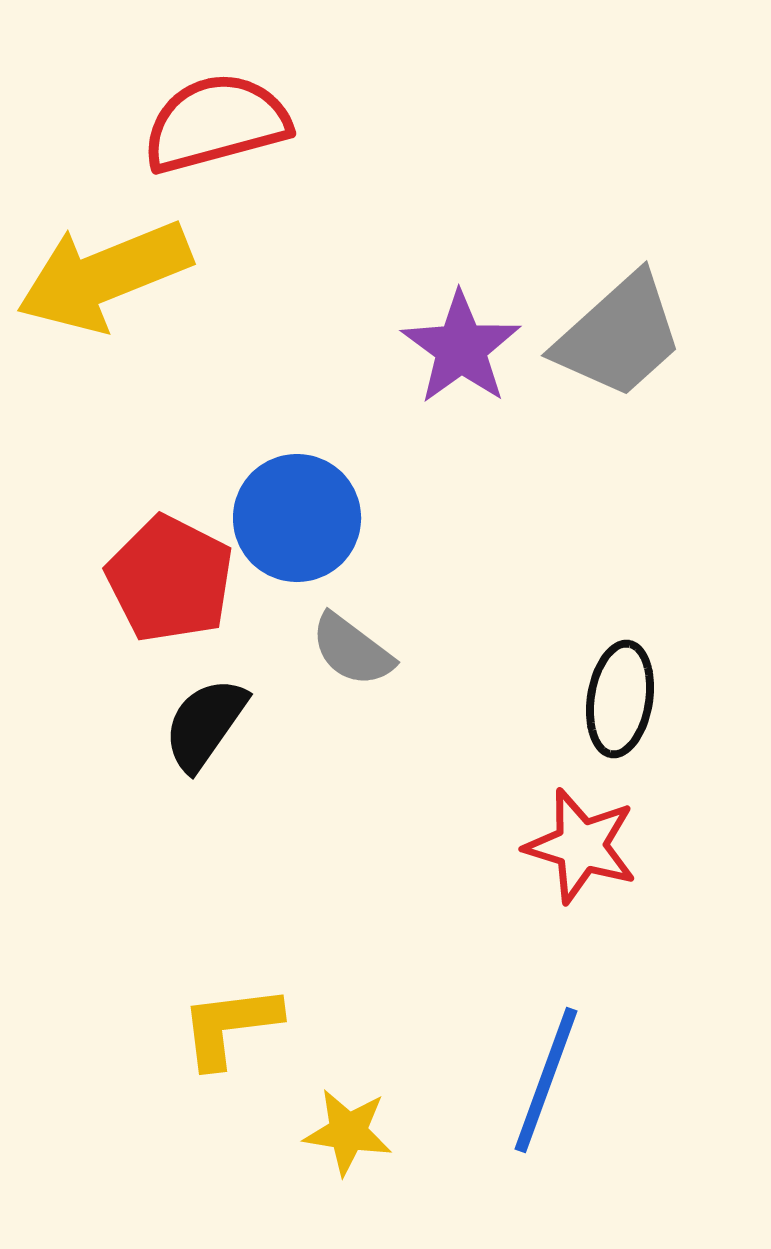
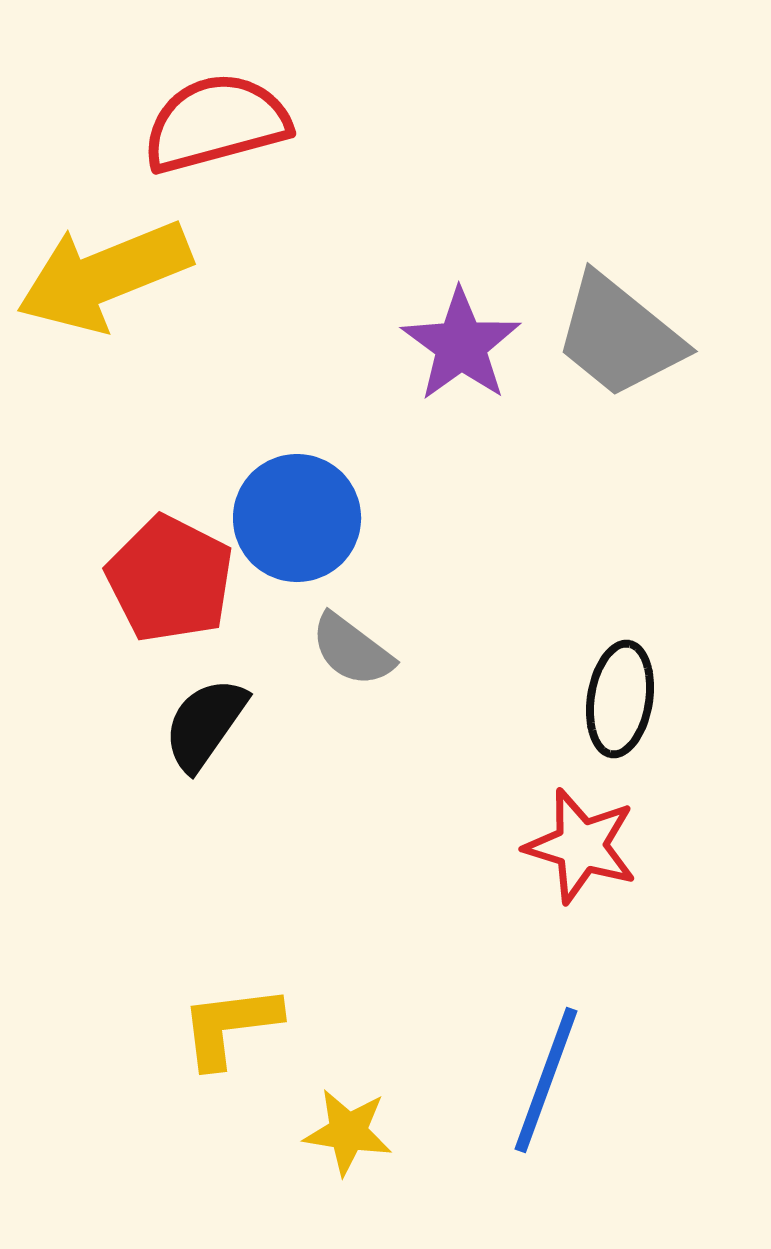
gray trapezoid: rotated 81 degrees clockwise
purple star: moved 3 px up
